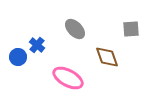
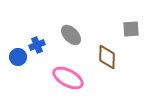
gray ellipse: moved 4 px left, 6 px down
blue cross: rotated 28 degrees clockwise
brown diamond: rotated 20 degrees clockwise
